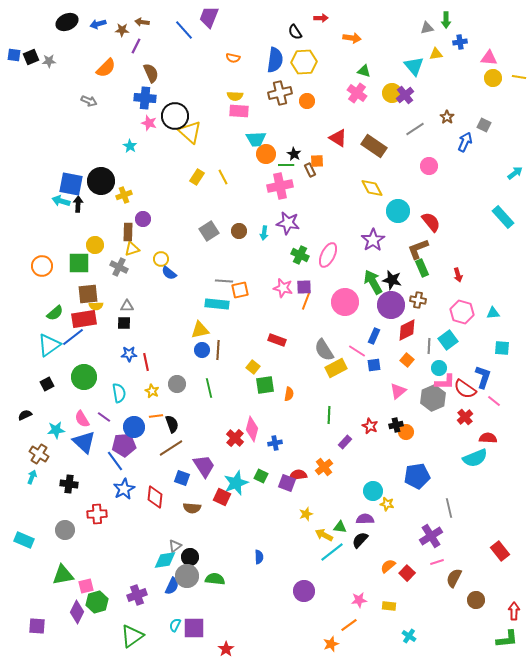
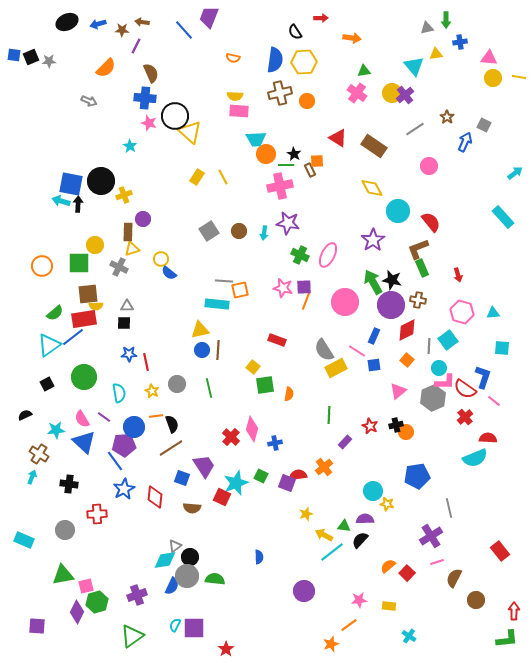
green triangle at (364, 71): rotated 24 degrees counterclockwise
red cross at (235, 438): moved 4 px left, 1 px up
green triangle at (340, 527): moved 4 px right, 1 px up
